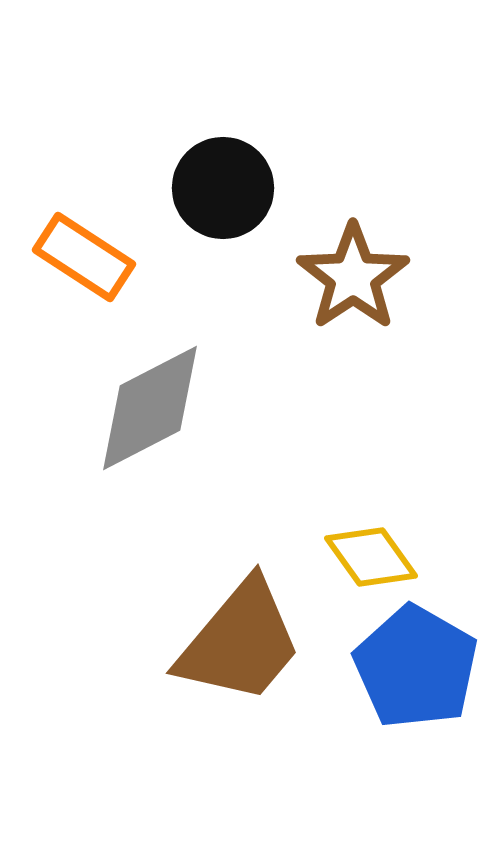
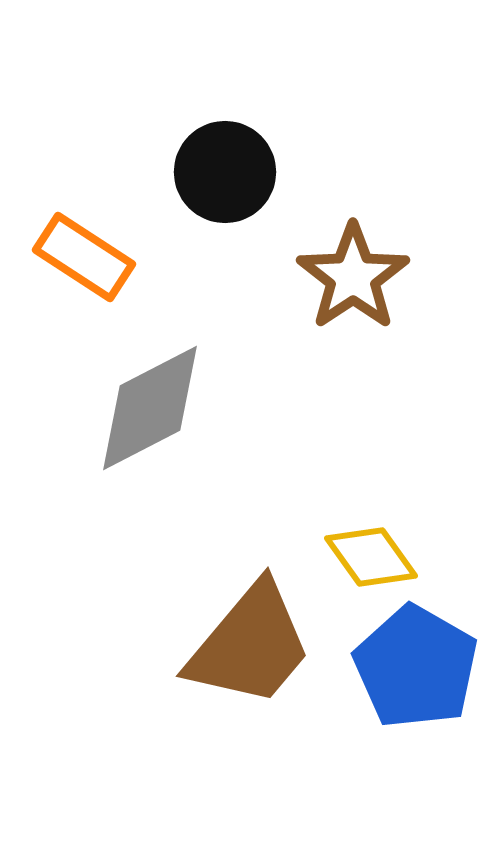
black circle: moved 2 px right, 16 px up
brown trapezoid: moved 10 px right, 3 px down
